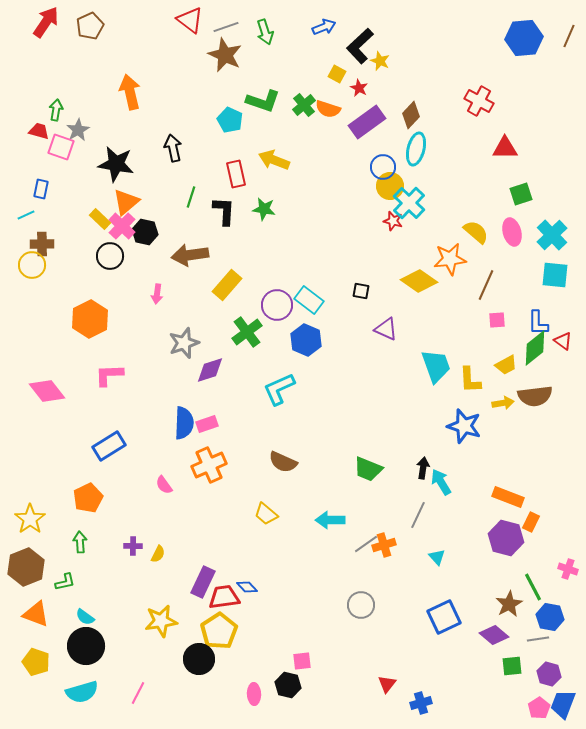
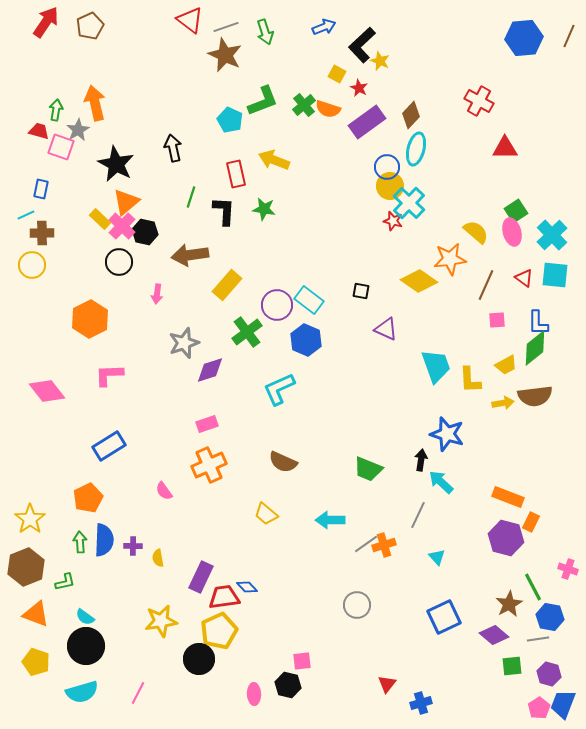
black L-shape at (360, 46): moved 2 px right, 1 px up
orange arrow at (130, 92): moved 35 px left, 11 px down
green L-shape at (263, 101): rotated 40 degrees counterclockwise
black star at (116, 164): rotated 18 degrees clockwise
blue circle at (383, 167): moved 4 px right
green square at (521, 194): moved 5 px left, 17 px down; rotated 15 degrees counterclockwise
brown cross at (42, 244): moved 11 px up
black circle at (110, 256): moved 9 px right, 6 px down
red triangle at (563, 341): moved 39 px left, 63 px up
blue semicircle at (184, 423): moved 80 px left, 117 px down
blue star at (464, 426): moved 17 px left, 8 px down
black arrow at (423, 468): moved 2 px left, 8 px up
cyan arrow at (441, 482): rotated 16 degrees counterclockwise
pink semicircle at (164, 485): moved 6 px down
yellow semicircle at (158, 554): moved 4 px down; rotated 144 degrees clockwise
purple rectangle at (203, 582): moved 2 px left, 5 px up
gray circle at (361, 605): moved 4 px left
yellow pentagon at (219, 631): rotated 9 degrees clockwise
